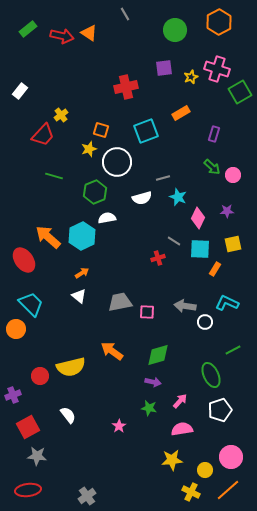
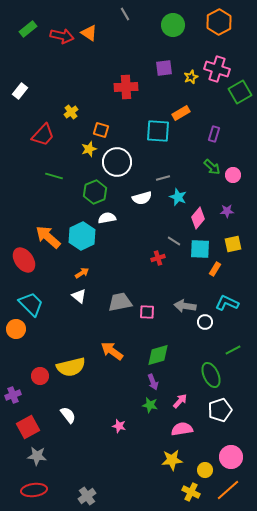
green circle at (175, 30): moved 2 px left, 5 px up
red cross at (126, 87): rotated 10 degrees clockwise
yellow cross at (61, 115): moved 10 px right, 3 px up
cyan square at (146, 131): moved 12 px right; rotated 25 degrees clockwise
pink diamond at (198, 218): rotated 15 degrees clockwise
purple arrow at (153, 382): rotated 56 degrees clockwise
green star at (149, 408): moved 1 px right, 3 px up
pink star at (119, 426): rotated 24 degrees counterclockwise
red ellipse at (28, 490): moved 6 px right
